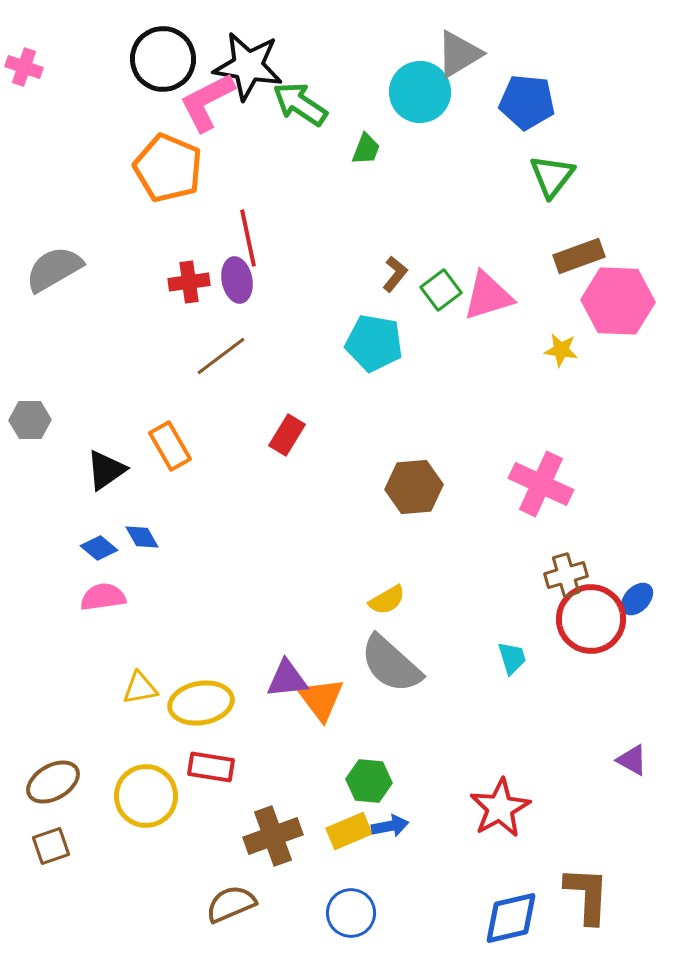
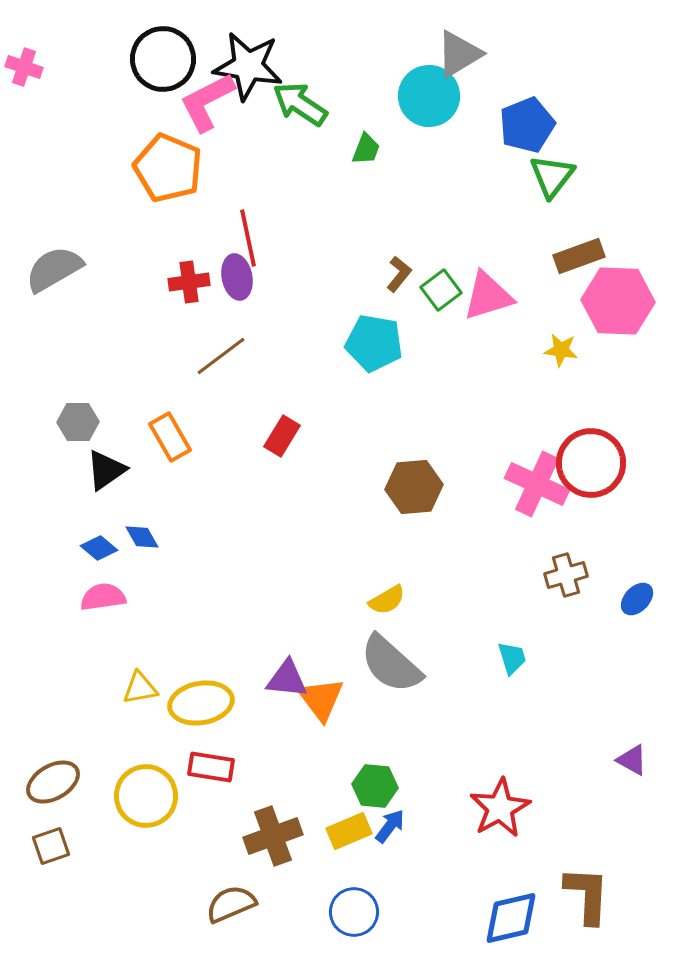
cyan circle at (420, 92): moved 9 px right, 4 px down
blue pentagon at (527, 102): moved 23 px down; rotated 28 degrees counterclockwise
brown L-shape at (395, 274): moved 4 px right
purple ellipse at (237, 280): moved 3 px up
gray hexagon at (30, 420): moved 48 px right, 2 px down
red rectangle at (287, 435): moved 5 px left, 1 px down
orange rectangle at (170, 446): moved 9 px up
pink cross at (541, 484): moved 4 px left
red circle at (591, 619): moved 156 px up
purple triangle at (287, 679): rotated 12 degrees clockwise
green hexagon at (369, 781): moved 6 px right, 5 px down
blue arrow at (390, 826): rotated 42 degrees counterclockwise
blue circle at (351, 913): moved 3 px right, 1 px up
